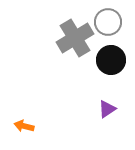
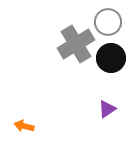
gray cross: moved 1 px right, 6 px down
black circle: moved 2 px up
